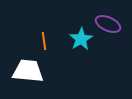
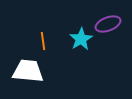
purple ellipse: rotated 45 degrees counterclockwise
orange line: moved 1 px left
